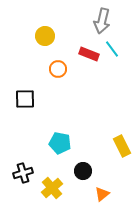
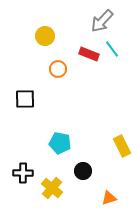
gray arrow: rotated 30 degrees clockwise
black cross: rotated 18 degrees clockwise
yellow cross: rotated 10 degrees counterclockwise
orange triangle: moved 7 px right, 4 px down; rotated 21 degrees clockwise
